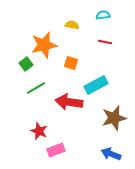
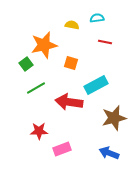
cyan semicircle: moved 6 px left, 3 px down
red star: rotated 24 degrees counterclockwise
pink rectangle: moved 6 px right, 1 px up
blue arrow: moved 2 px left, 1 px up
